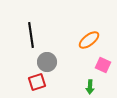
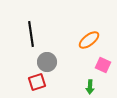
black line: moved 1 px up
